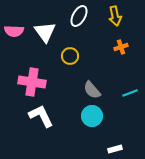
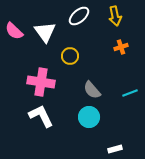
white ellipse: rotated 20 degrees clockwise
pink semicircle: rotated 42 degrees clockwise
pink cross: moved 9 px right
cyan circle: moved 3 px left, 1 px down
